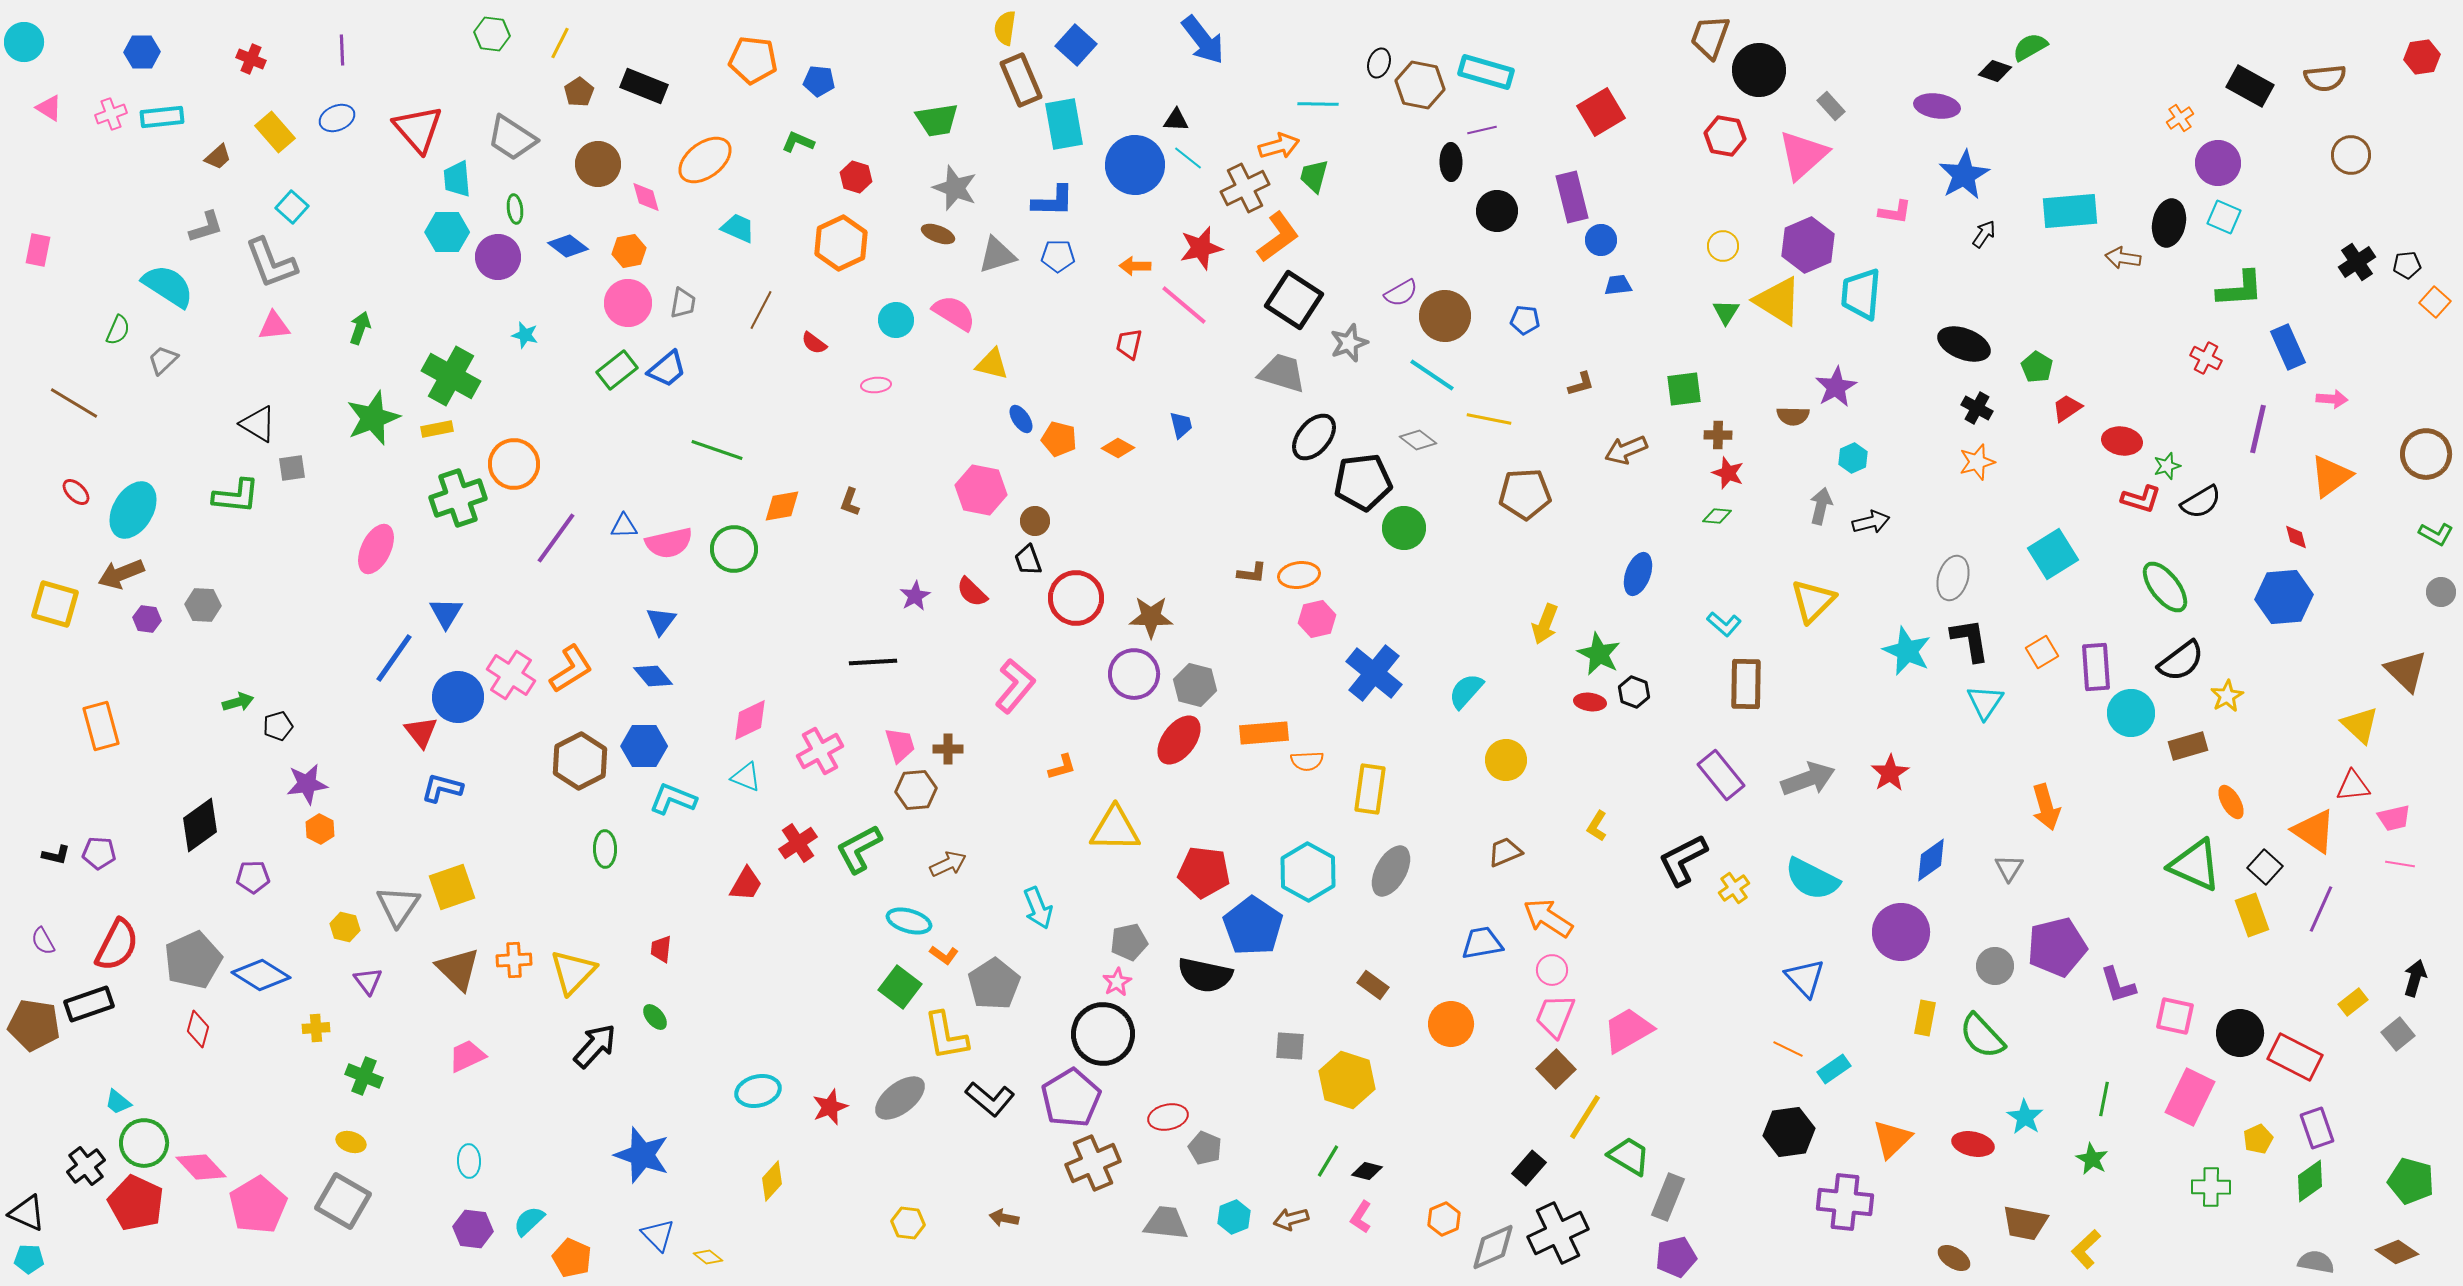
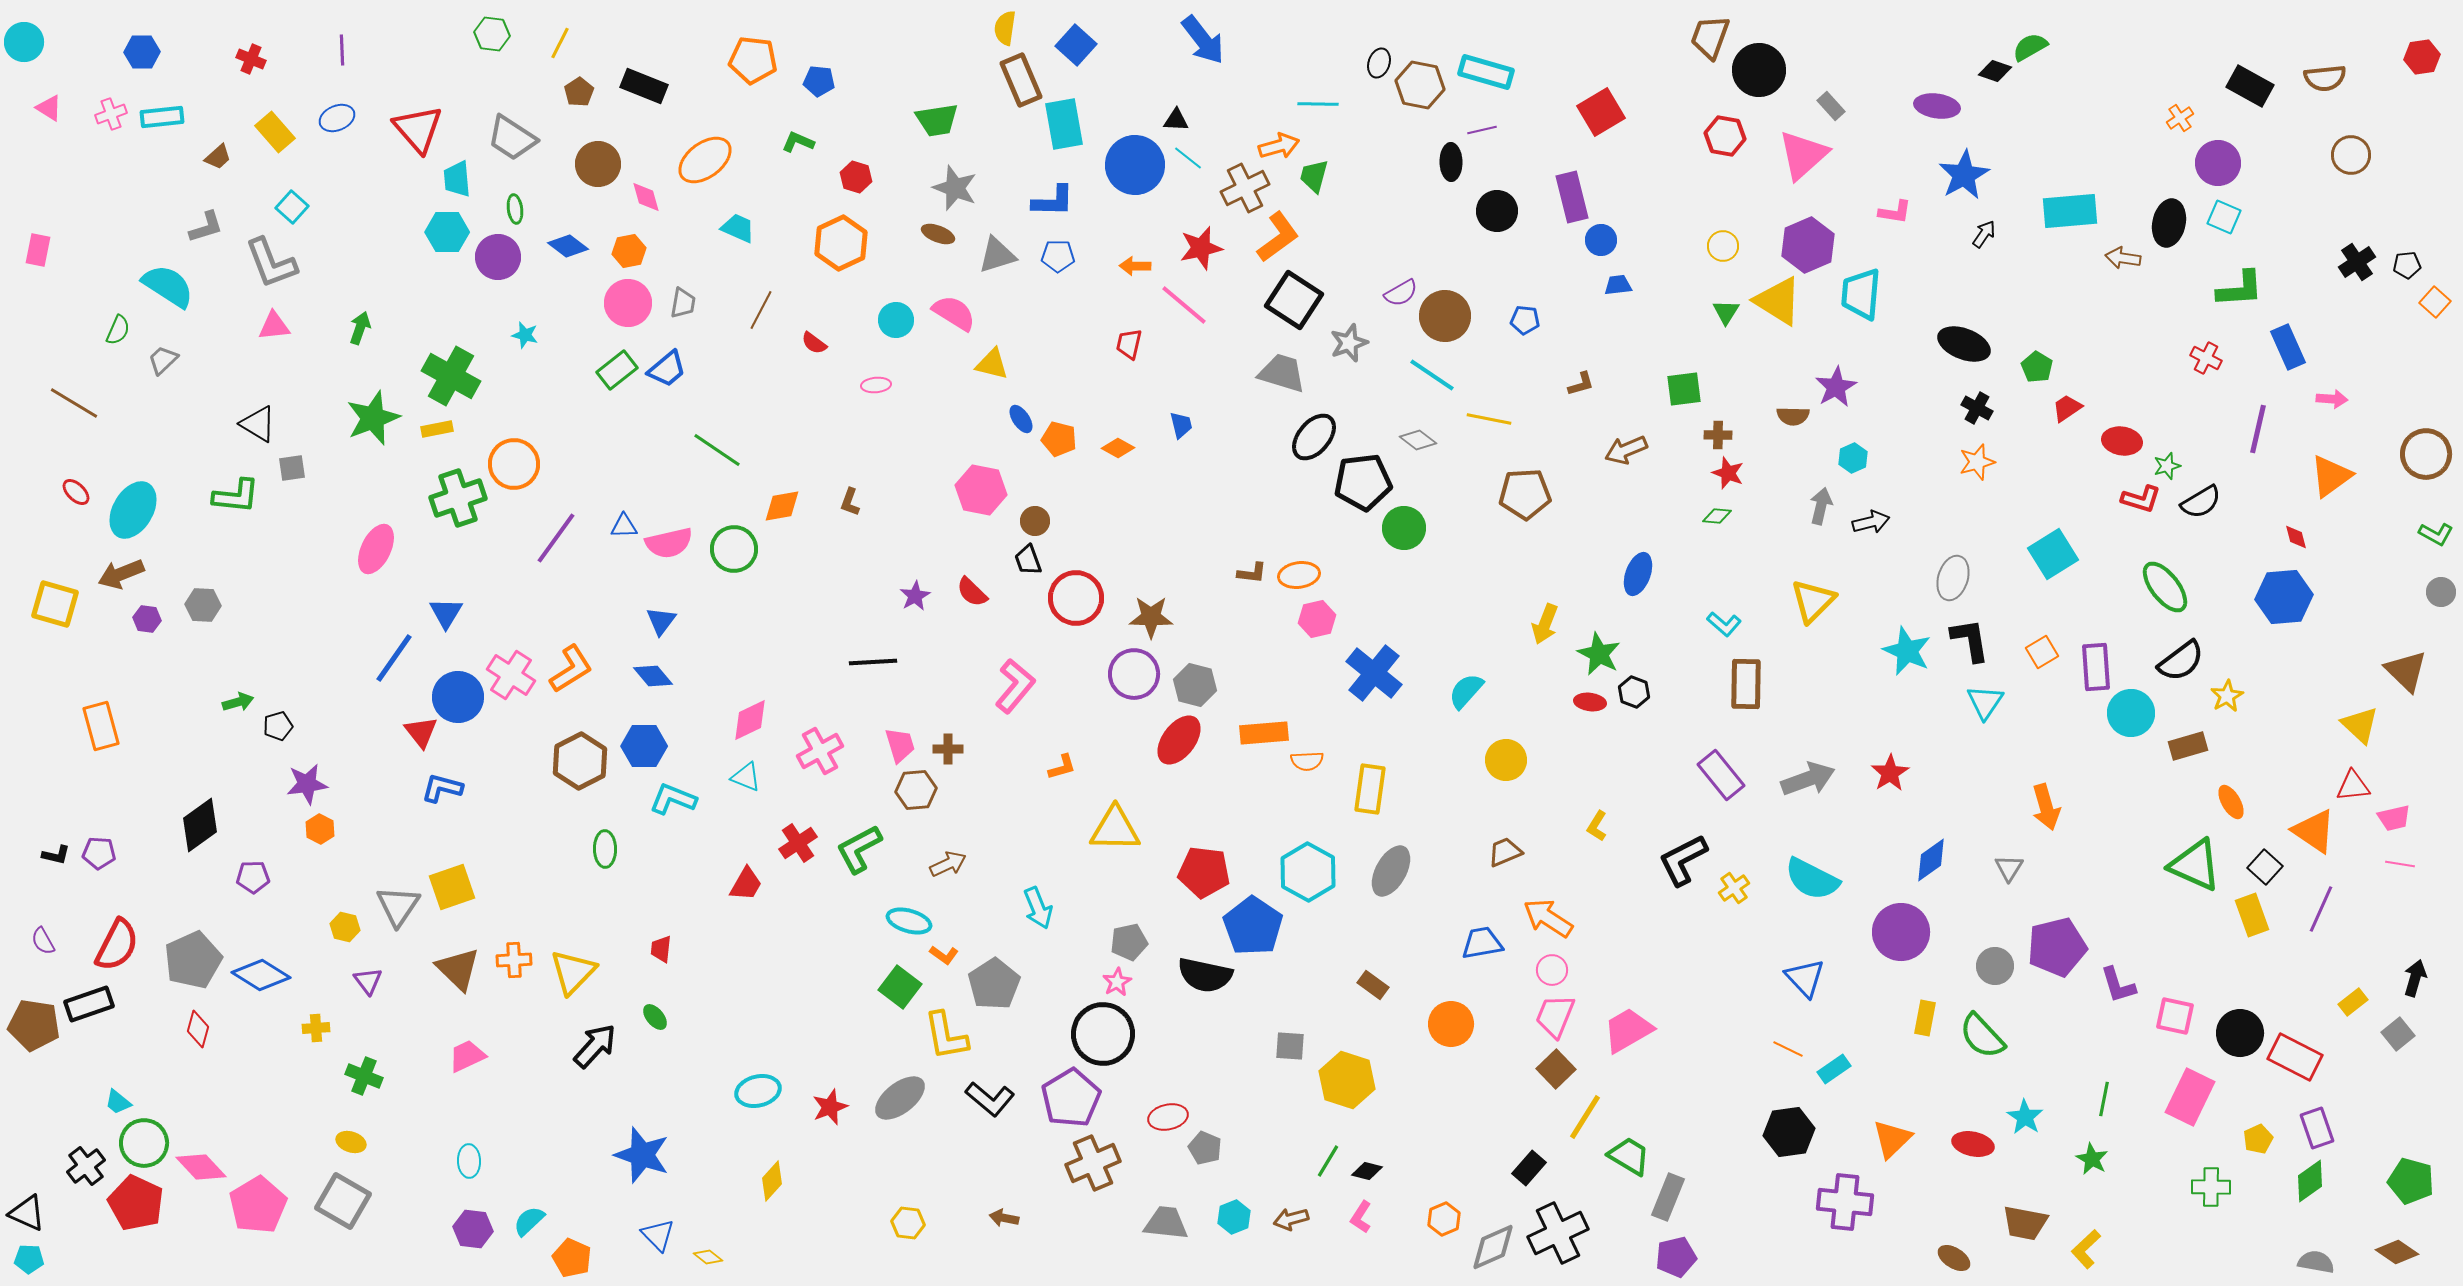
green line at (717, 450): rotated 15 degrees clockwise
